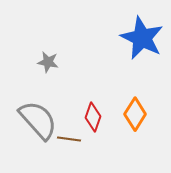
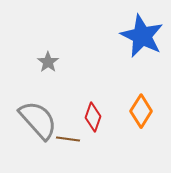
blue star: moved 2 px up
gray star: rotated 25 degrees clockwise
orange diamond: moved 6 px right, 3 px up
brown line: moved 1 px left
